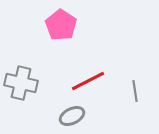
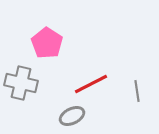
pink pentagon: moved 14 px left, 18 px down
red line: moved 3 px right, 3 px down
gray line: moved 2 px right
